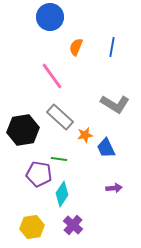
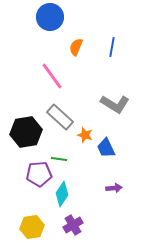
black hexagon: moved 3 px right, 2 px down
orange star: rotated 28 degrees clockwise
purple pentagon: rotated 15 degrees counterclockwise
purple cross: rotated 18 degrees clockwise
